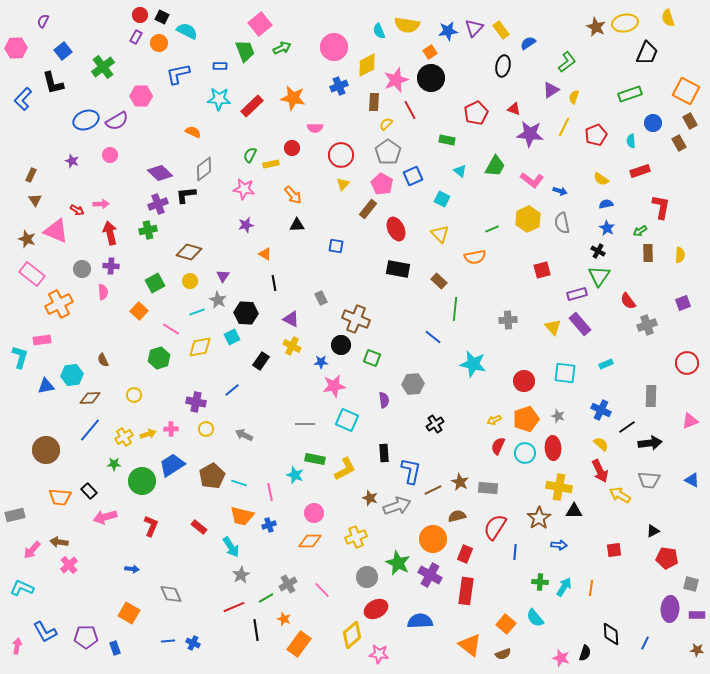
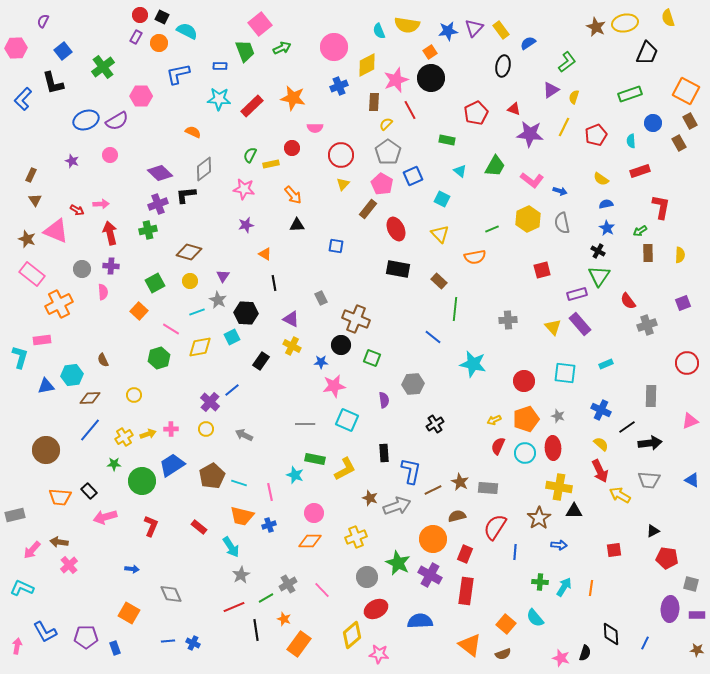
purple cross at (196, 402): moved 14 px right; rotated 30 degrees clockwise
